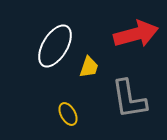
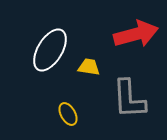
white ellipse: moved 5 px left, 4 px down
yellow trapezoid: rotated 100 degrees counterclockwise
gray L-shape: rotated 6 degrees clockwise
